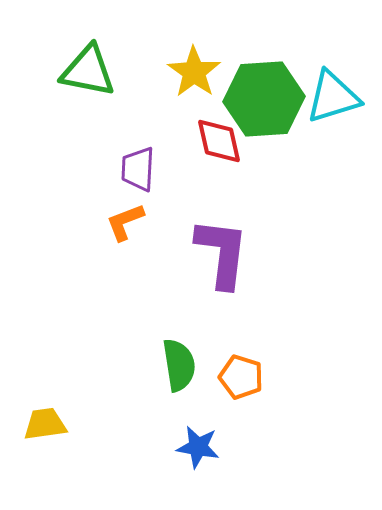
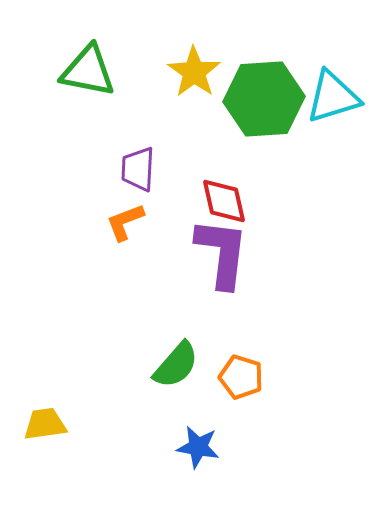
red diamond: moved 5 px right, 60 px down
green semicircle: moved 3 px left; rotated 50 degrees clockwise
